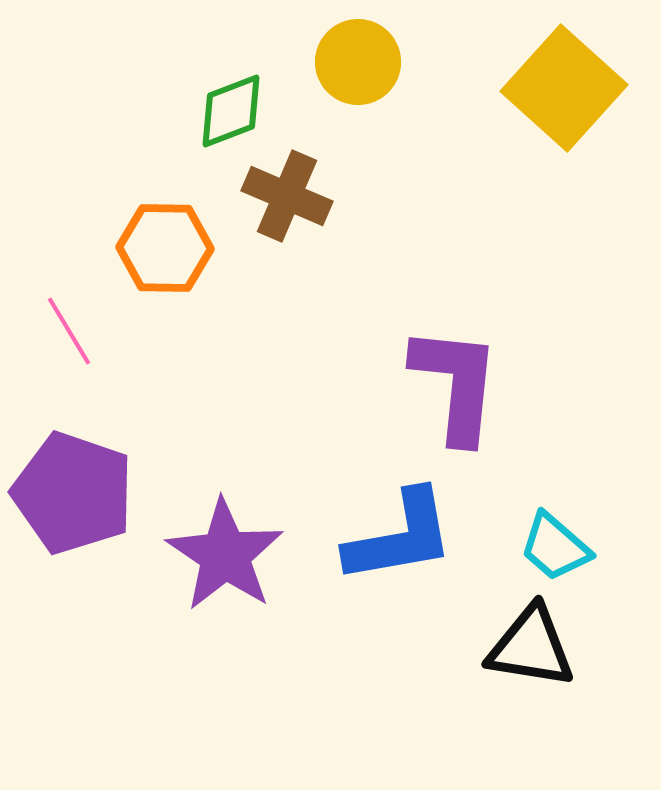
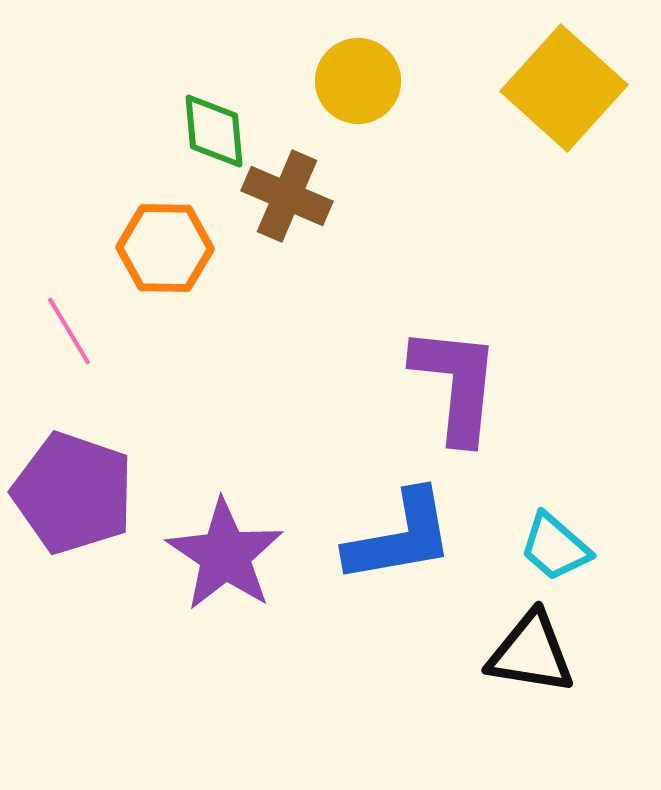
yellow circle: moved 19 px down
green diamond: moved 17 px left, 20 px down; rotated 74 degrees counterclockwise
black triangle: moved 6 px down
